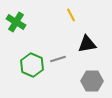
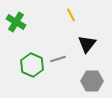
black triangle: rotated 42 degrees counterclockwise
